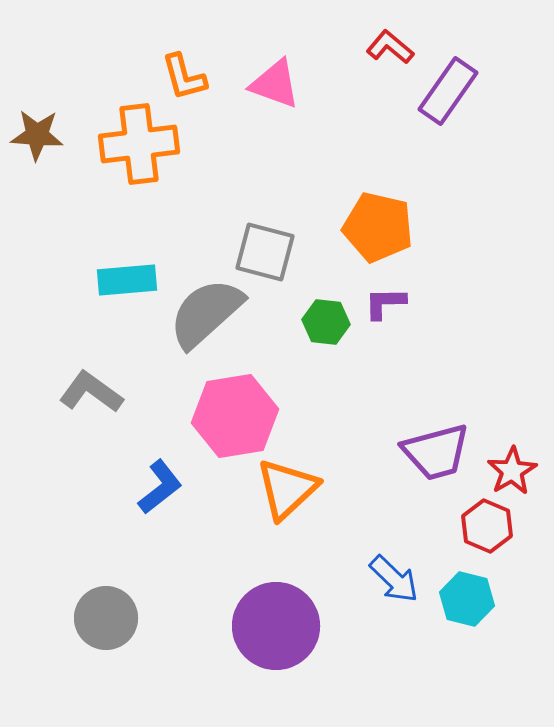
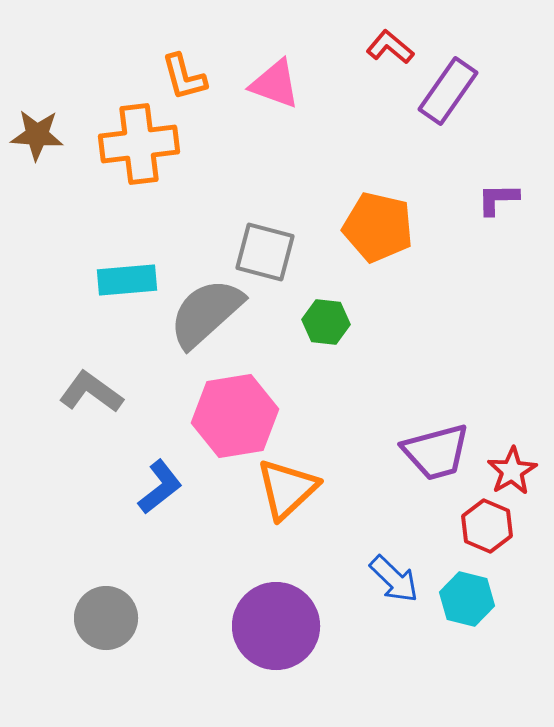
purple L-shape: moved 113 px right, 104 px up
